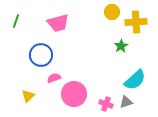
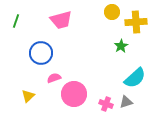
pink trapezoid: moved 3 px right, 3 px up
blue circle: moved 2 px up
cyan semicircle: moved 2 px up
